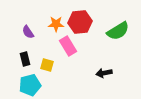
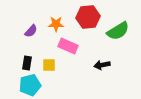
red hexagon: moved 8 px right, 5 px up
purple semicircle: moved 3 px right, 1 px up; rotated 104 degrees counterclockwise
pink rectangle: rotated 36 degrees counterclockwise
black rectangle: moved 2 px right, 4 px down; rotated 24 degrees clockwise
yellow square: moved 2 px right; rotated 16 degrees counterclockwise
black arrow: moved 2 px left, 8 px up
